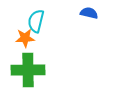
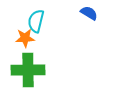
blue semicircle: rotated 18 degrees clockwise
